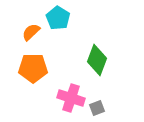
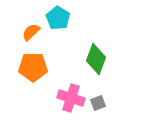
green diamond: moved 1 px left, 1 px up
orange pentagon: moved 1 px up
gray square: moved 1 px right, 5 px up
